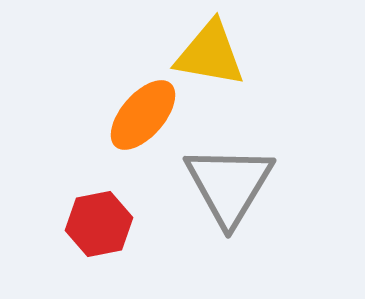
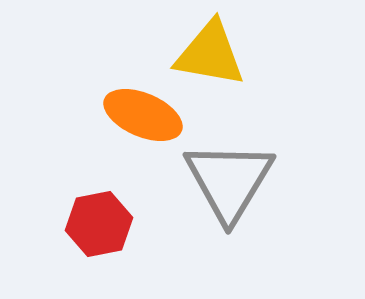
orange ellipse: rotated 72 degrees clockwise
gray triangle: moved 4 px up
